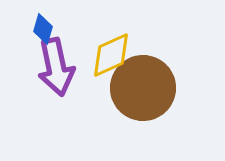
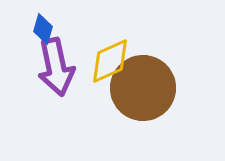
yellow diamond: moved 1 px left, 6 px down
